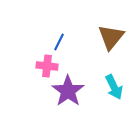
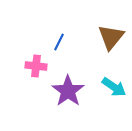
pink cross: moved 11 px left
cyan arrow: rotated 30 degrees counterclockwise
